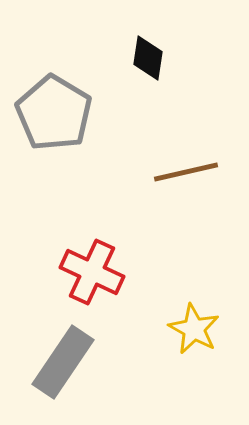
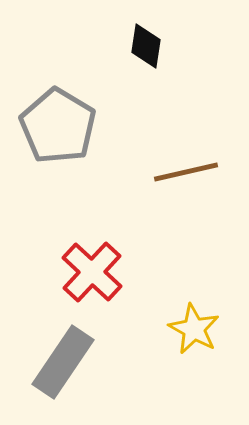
black diamond: moved 2 px left, 12 px up
gray pentagon: moved 4 px right, 13 px down
red cross: rotated 18 degrees clockwise
